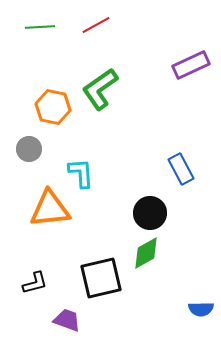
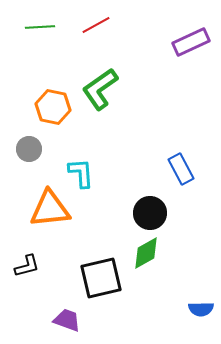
purple rectangle: moved 23 px up
black L-shape: moved 8 px left, 17 px up
